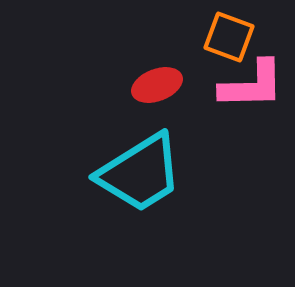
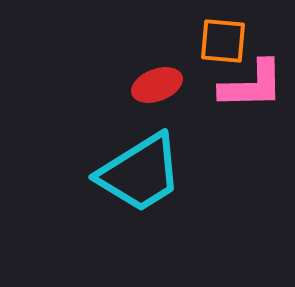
orange square: moved 6 px left, 4 px down; rotated 15 degrees counterclockwise
